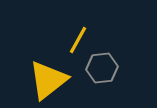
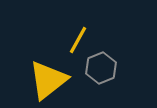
gray hexagon: moved 1 px left; rotated 16 degrees counterclockwise
